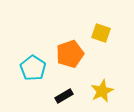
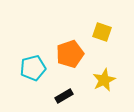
yellow square: moved 1 px right, 1 px up
cyan pentagon: rotated 25 degrees clockwise
yellow star: moved 2 px right, 11 px up
